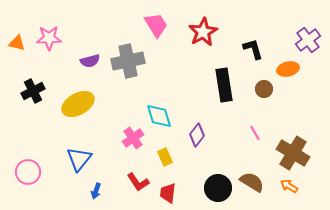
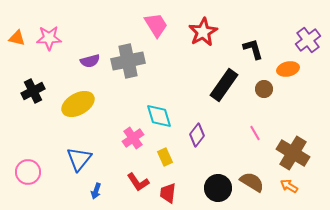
orange triangle: moved 5 px up
black rectangle: rotated 44 degrees clockwise
